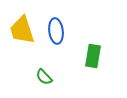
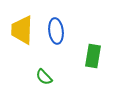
yellow trapezoid: rotated 20 degrees clockwise
